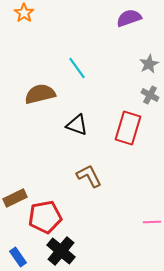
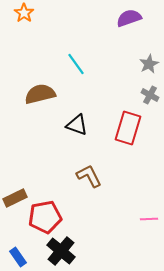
cyan line: moved 1 px left, 4 px up
pink line: moved 3 px left, 3 px up
